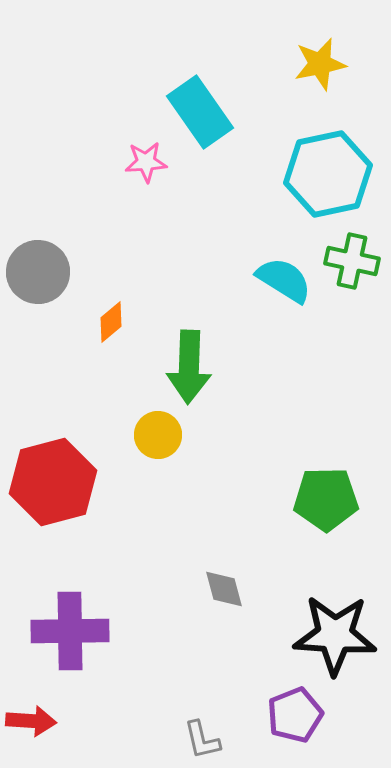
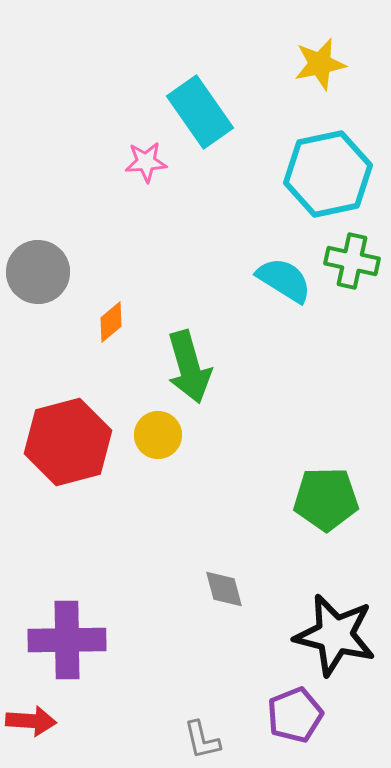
green arrow: rotated 18 degrees counterclockwise
red hexagon: moved 15 px right, 40 px up
purple cross: moved 3 px left, 9 px down
black star: rotated 10 degrees clockwise
